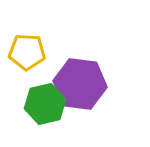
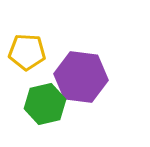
purple hexagon: moved 1 px right, 7 px up
